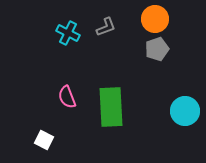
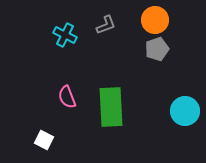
orange circle: moved 1 px down
gray L-shape: moved 2 px up
cyan cross: moved 3 px left, 2 px down
